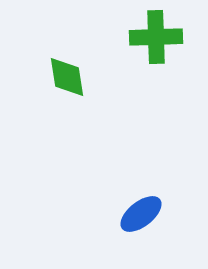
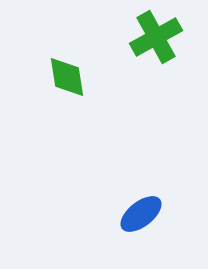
green cross: rotated 27 degrees counterclockwise
